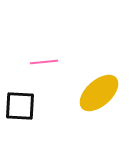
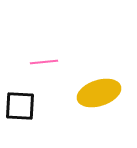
yellow ellipse: rotated 24 degrees clockwise
